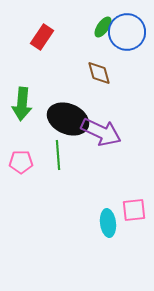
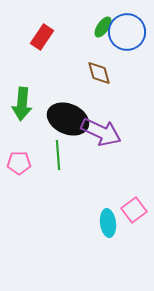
pink pentagon: moved 2 px left, 1 px down
pink square: rotated 30 degrees counterclockwise
